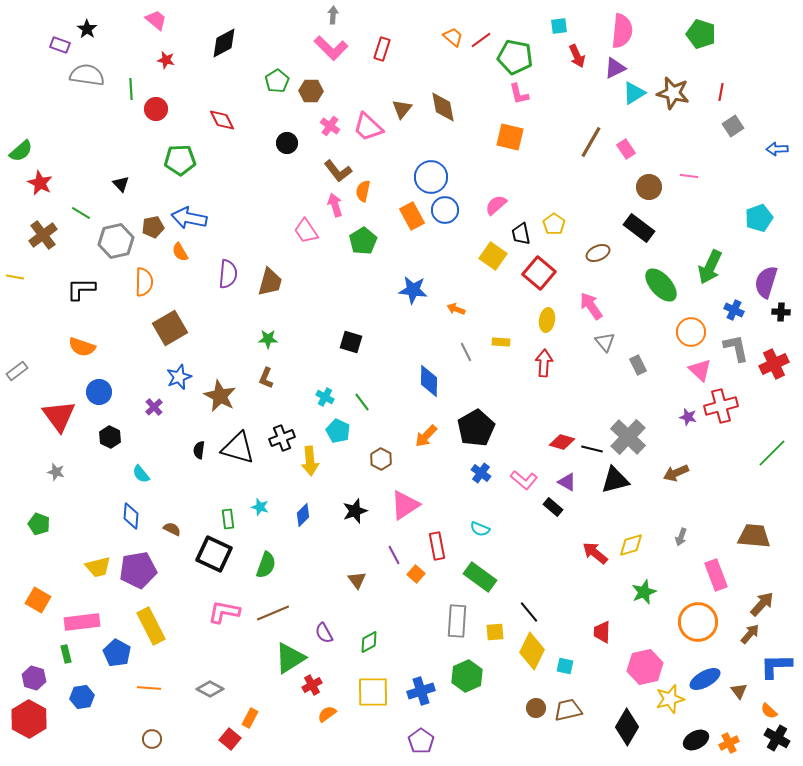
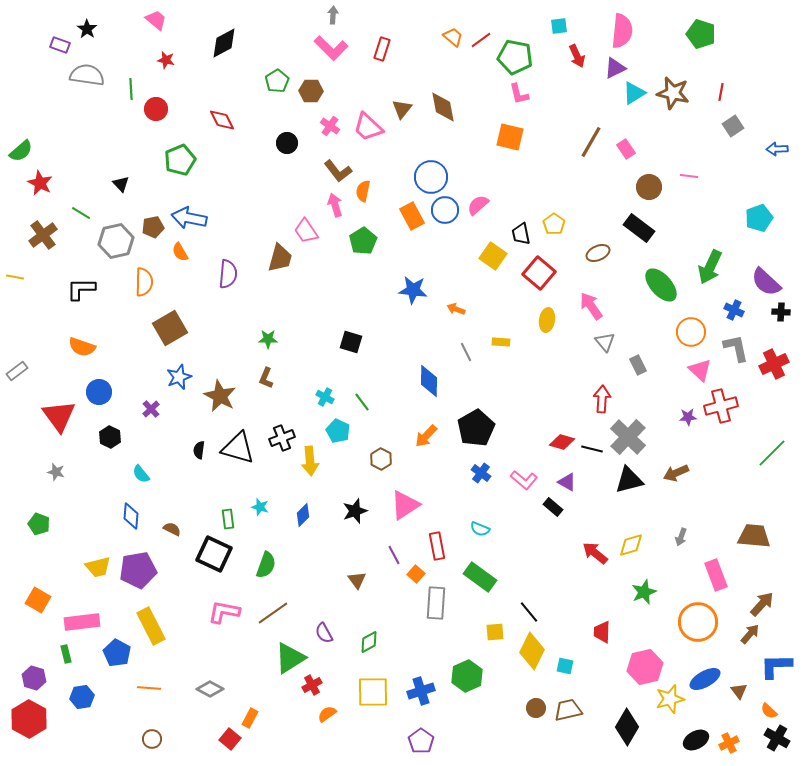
green pentagon at (180, 160): rotated 20 degrees counterclockwise
pink semicircle at (496, 205): moved 18 px left
brown trapezoid at (270, 282): moved 10 px right, 24 px up
purple semicircle at (766, 282): rotated 64 degrees counterclockwise
red arrow at (544, 363): moved 58 px right, 36 px down
purple cross at (154, 407): moved 3 px left, 2 px down
purple star at (688, 417): rotated 18 degrees counterclockwise
black triangle at (615, 480): moved 14 px right
brown line at (273, 613): rotated 12 degrees counterclockwise
gray rectangle at (457, 621): moved 21 px left, 18 px up
